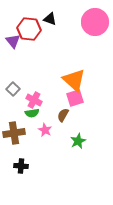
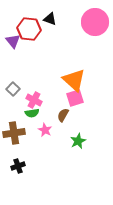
black cross: moved 3 px left; rotated 24 degrees counterclockwise
